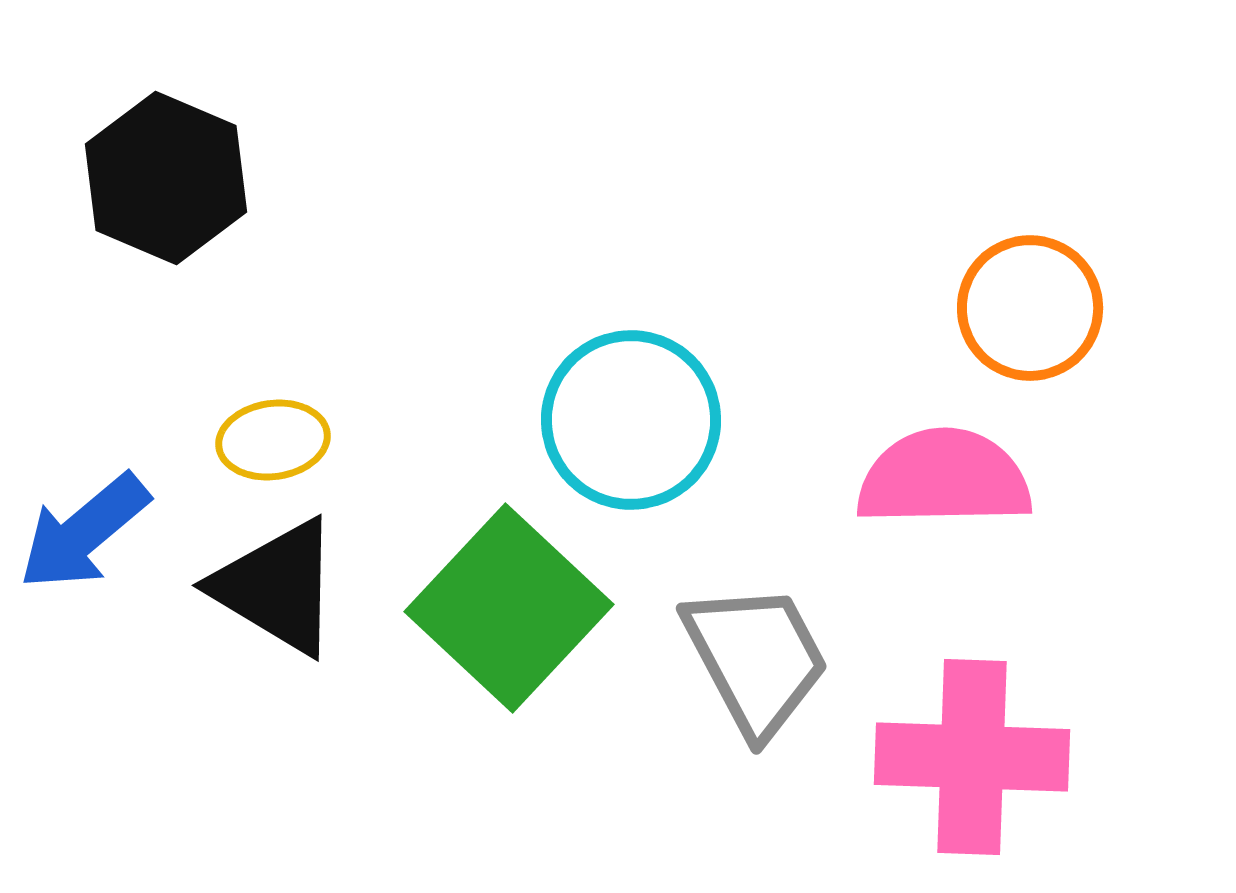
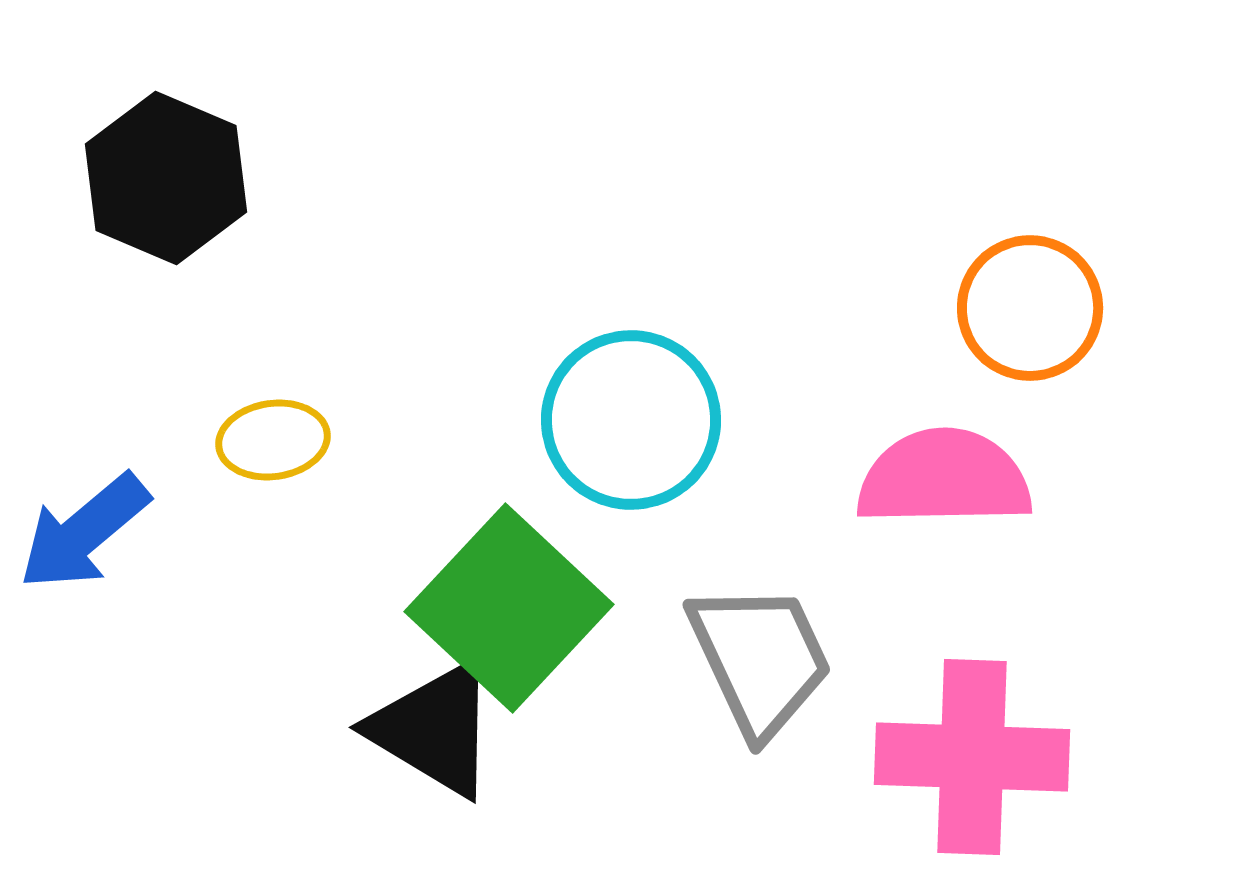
black triangle: moved 157 px right, 142 px down
gray trapezoid: moved 4 px right; rotated 3 degrees clockwise
